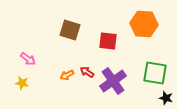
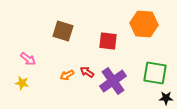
brown square: moved 7 px left, 1 px down
black star: rotated 16 degrees counterclockwise
